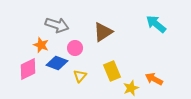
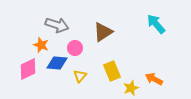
cyan arrow: rotated 10 degrees clockwise
blue diamond: rotated 15 degrees counterclockwise
